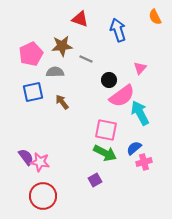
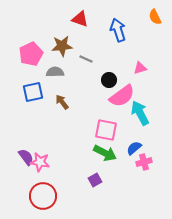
pink triangle: rotated 32 degrees clockwise
